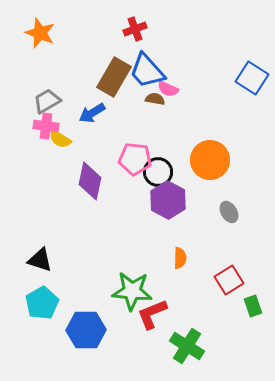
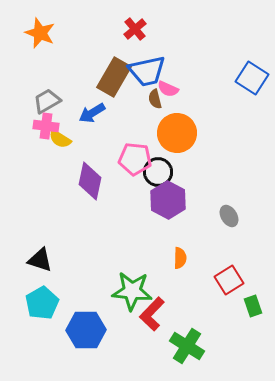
red cross: rotated 20 degrees counterclockwise
blue trapezoid: rotated 60 degrees counterclockwise
brown semicircle: rotated 114 degrees counterclockwise
orange circle: moved 33 px left, 27 px up
gray ellipse: moved 4 px down
red L-shape: rotated 24 degrees counterclockwise
